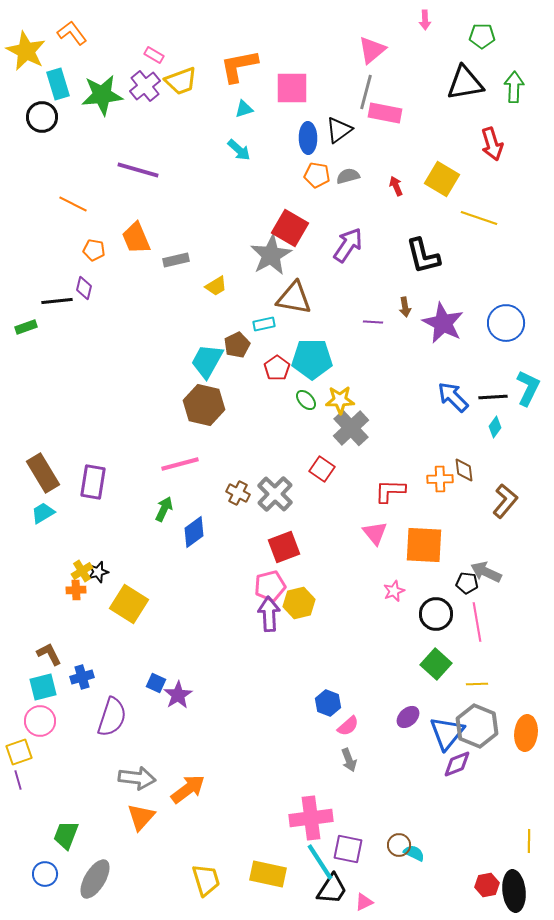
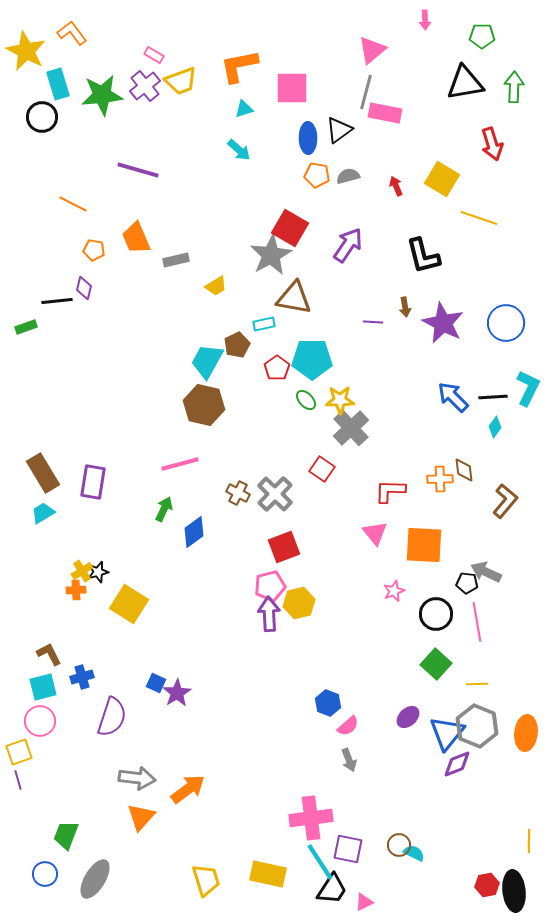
purple star at (178, 695): moved 1 px left, 2 px up
